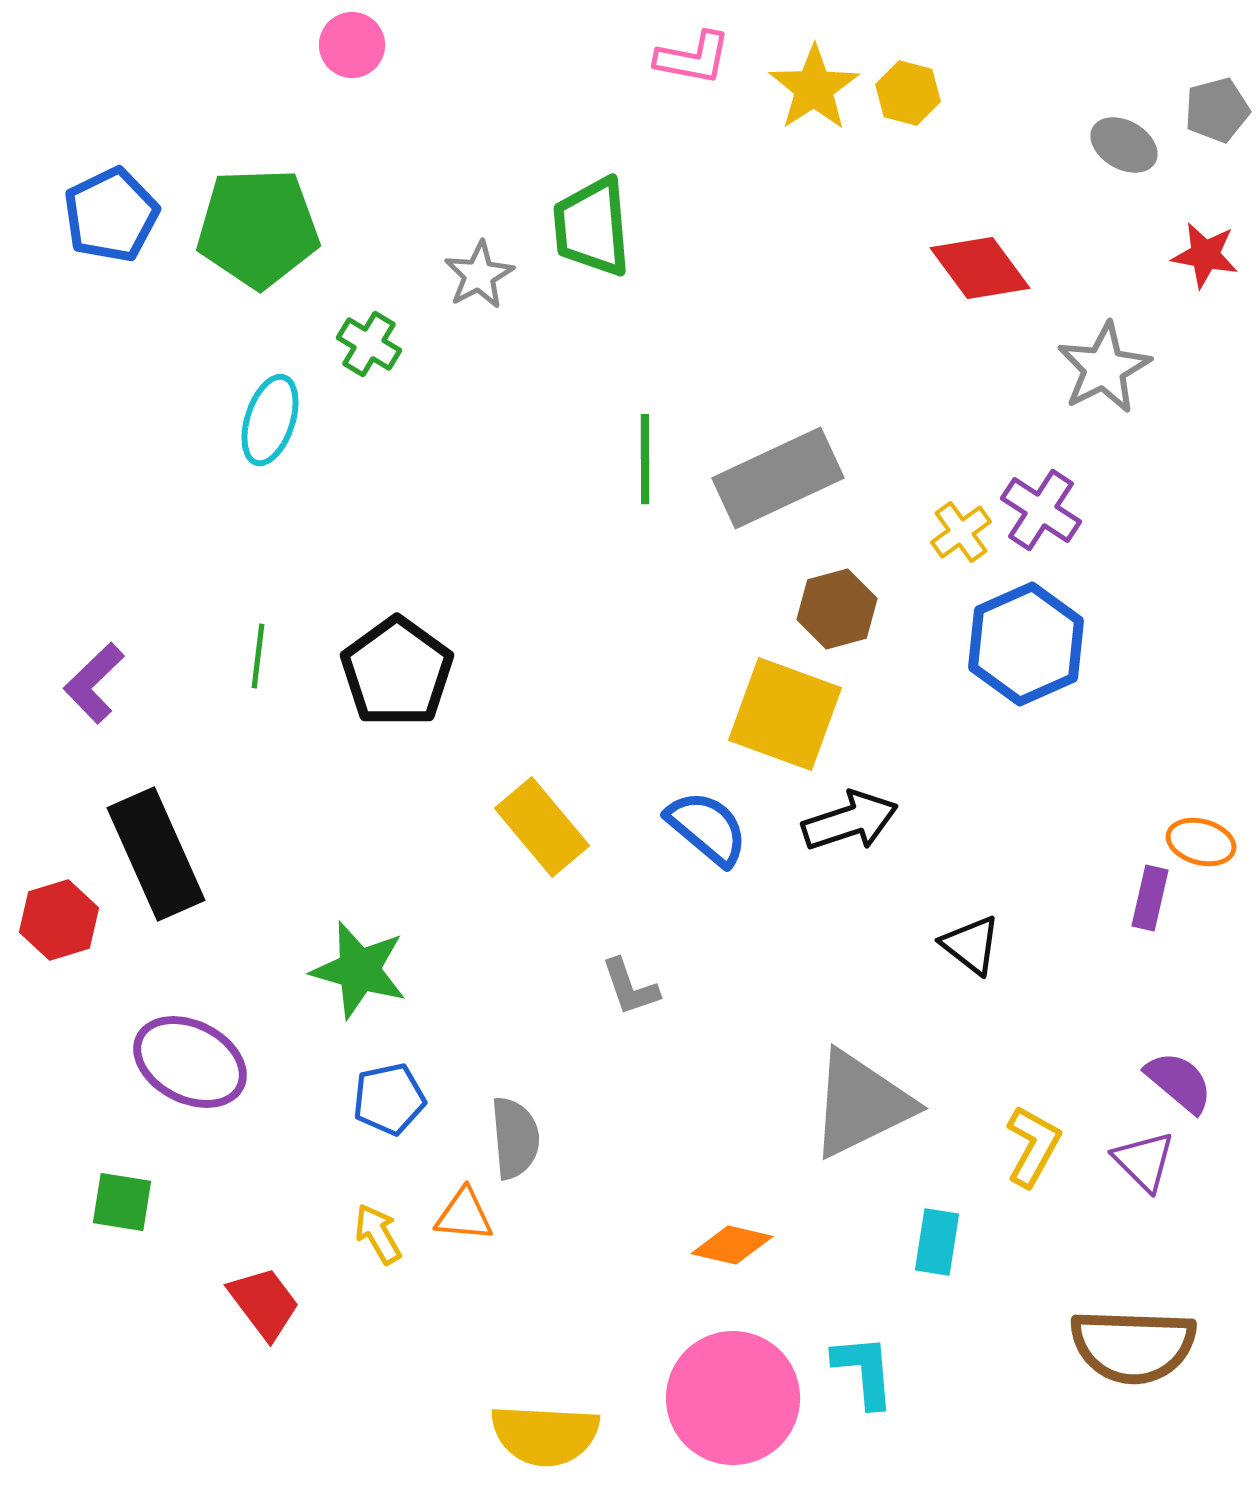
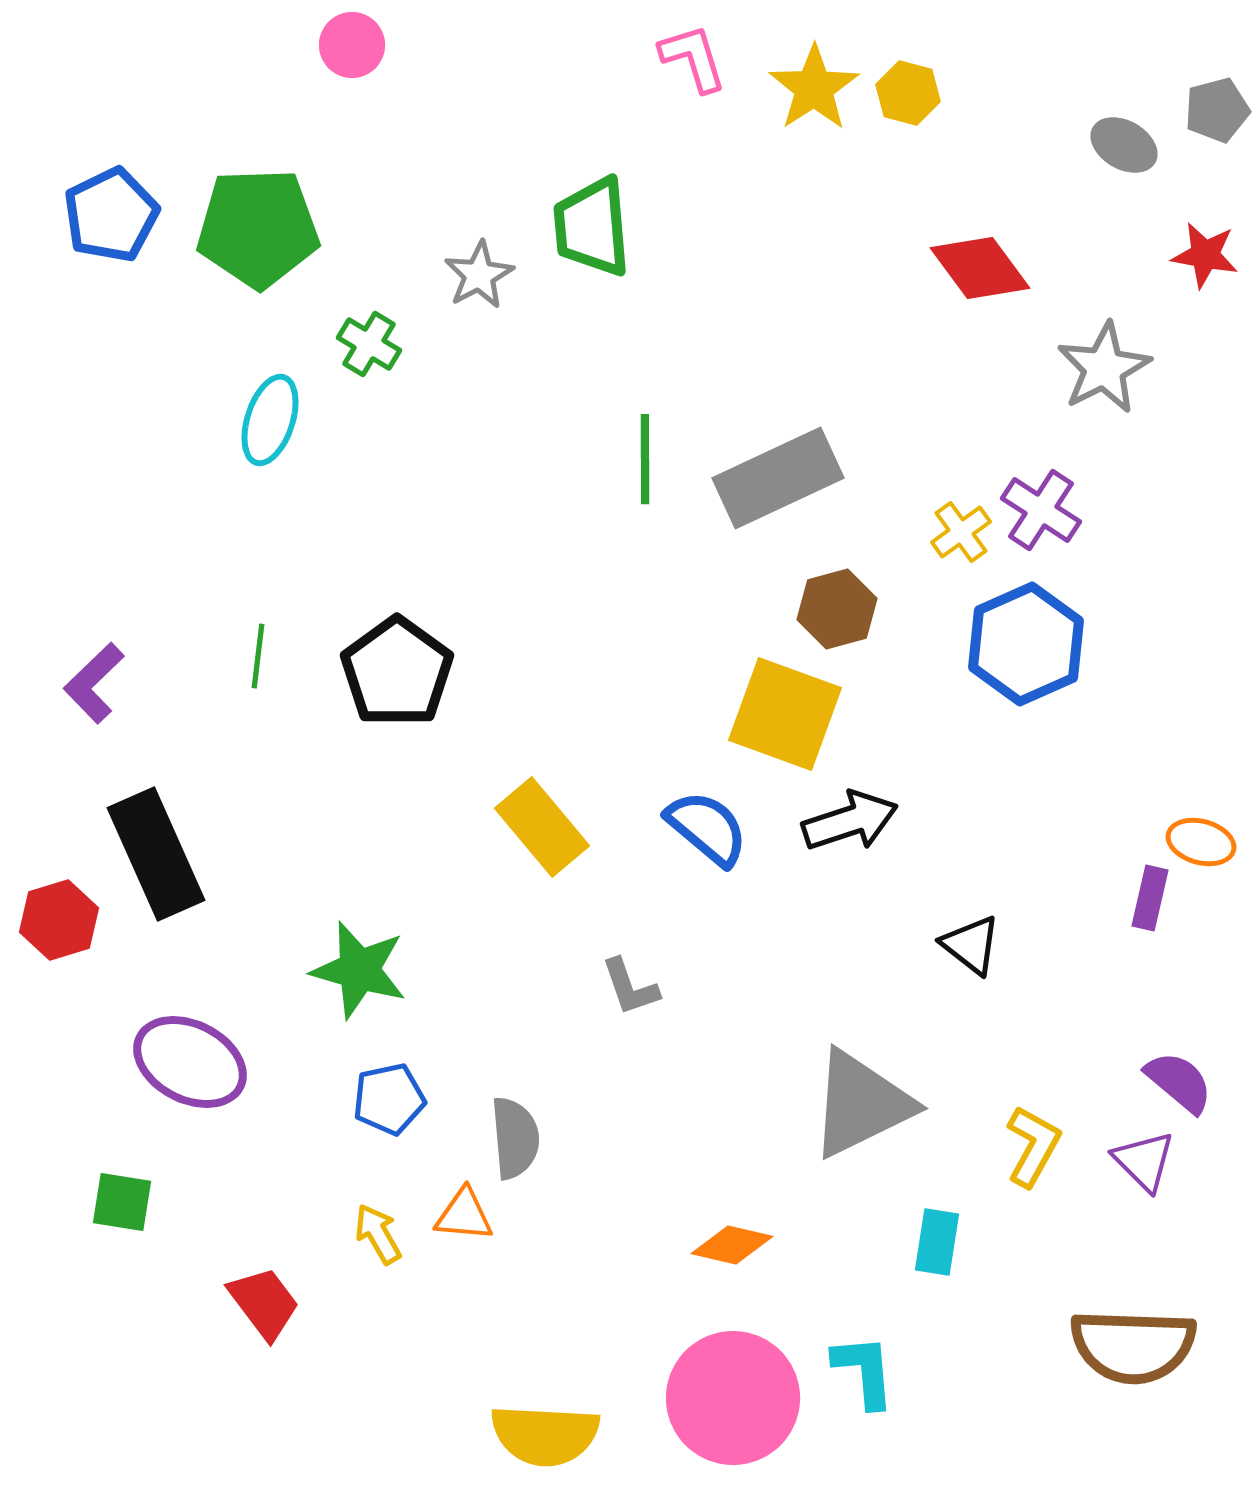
pink L-shape at (693, 58): rotated 118 degrees counterclockwise
